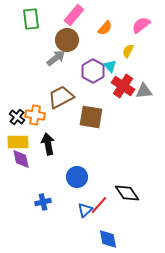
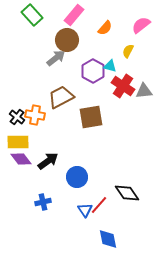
green rectangle: moved 1 px right, 4 px up; rotated 35 degrees counterclockwise
cyan triangle: rotated 32 degrees counterclockwise
brown square: rotated 20 degrees counterclockwise
black arrow: moved 17 px down; rotated 65 degrees clockwise
purple diamond: rotated 25 degrees counterclockwise
blue triangle: rotated 21 degrees counterclockwise
